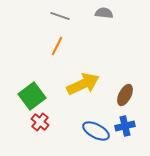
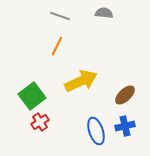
yellow arrow: moved 2 px left, 3 px up
brown ellipse: rotated 20 degrees clockwise
red cross: rotated 18 degrees clockwise
blue ellipse: rotated 44 degrees clockwise
